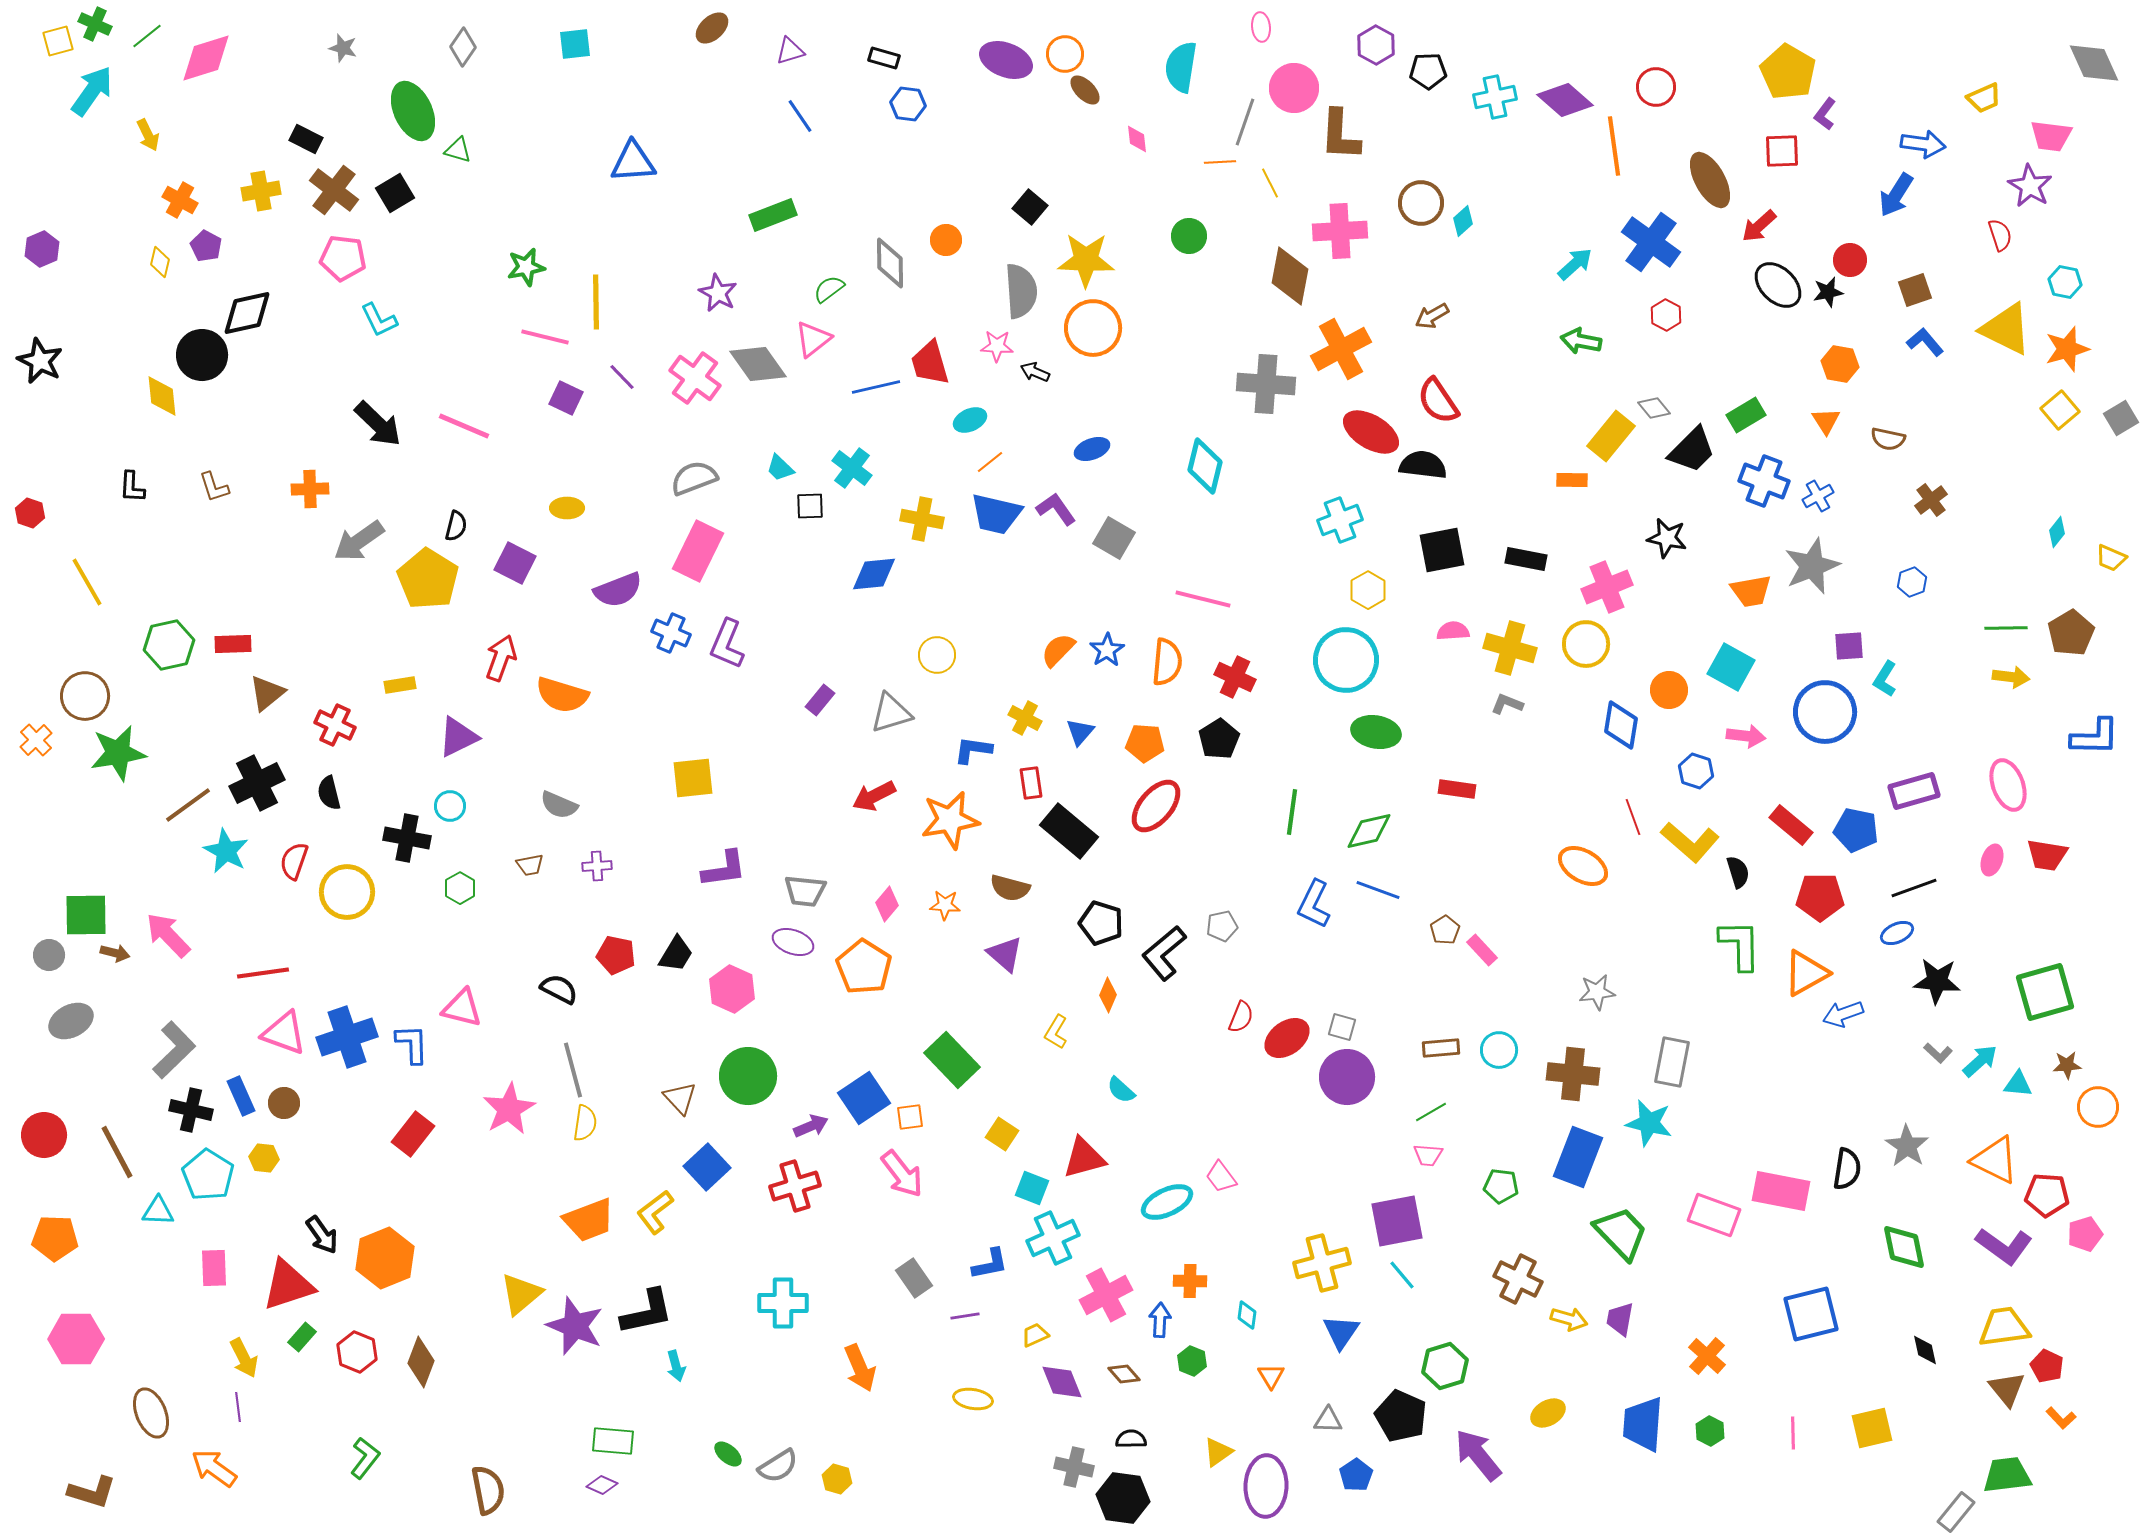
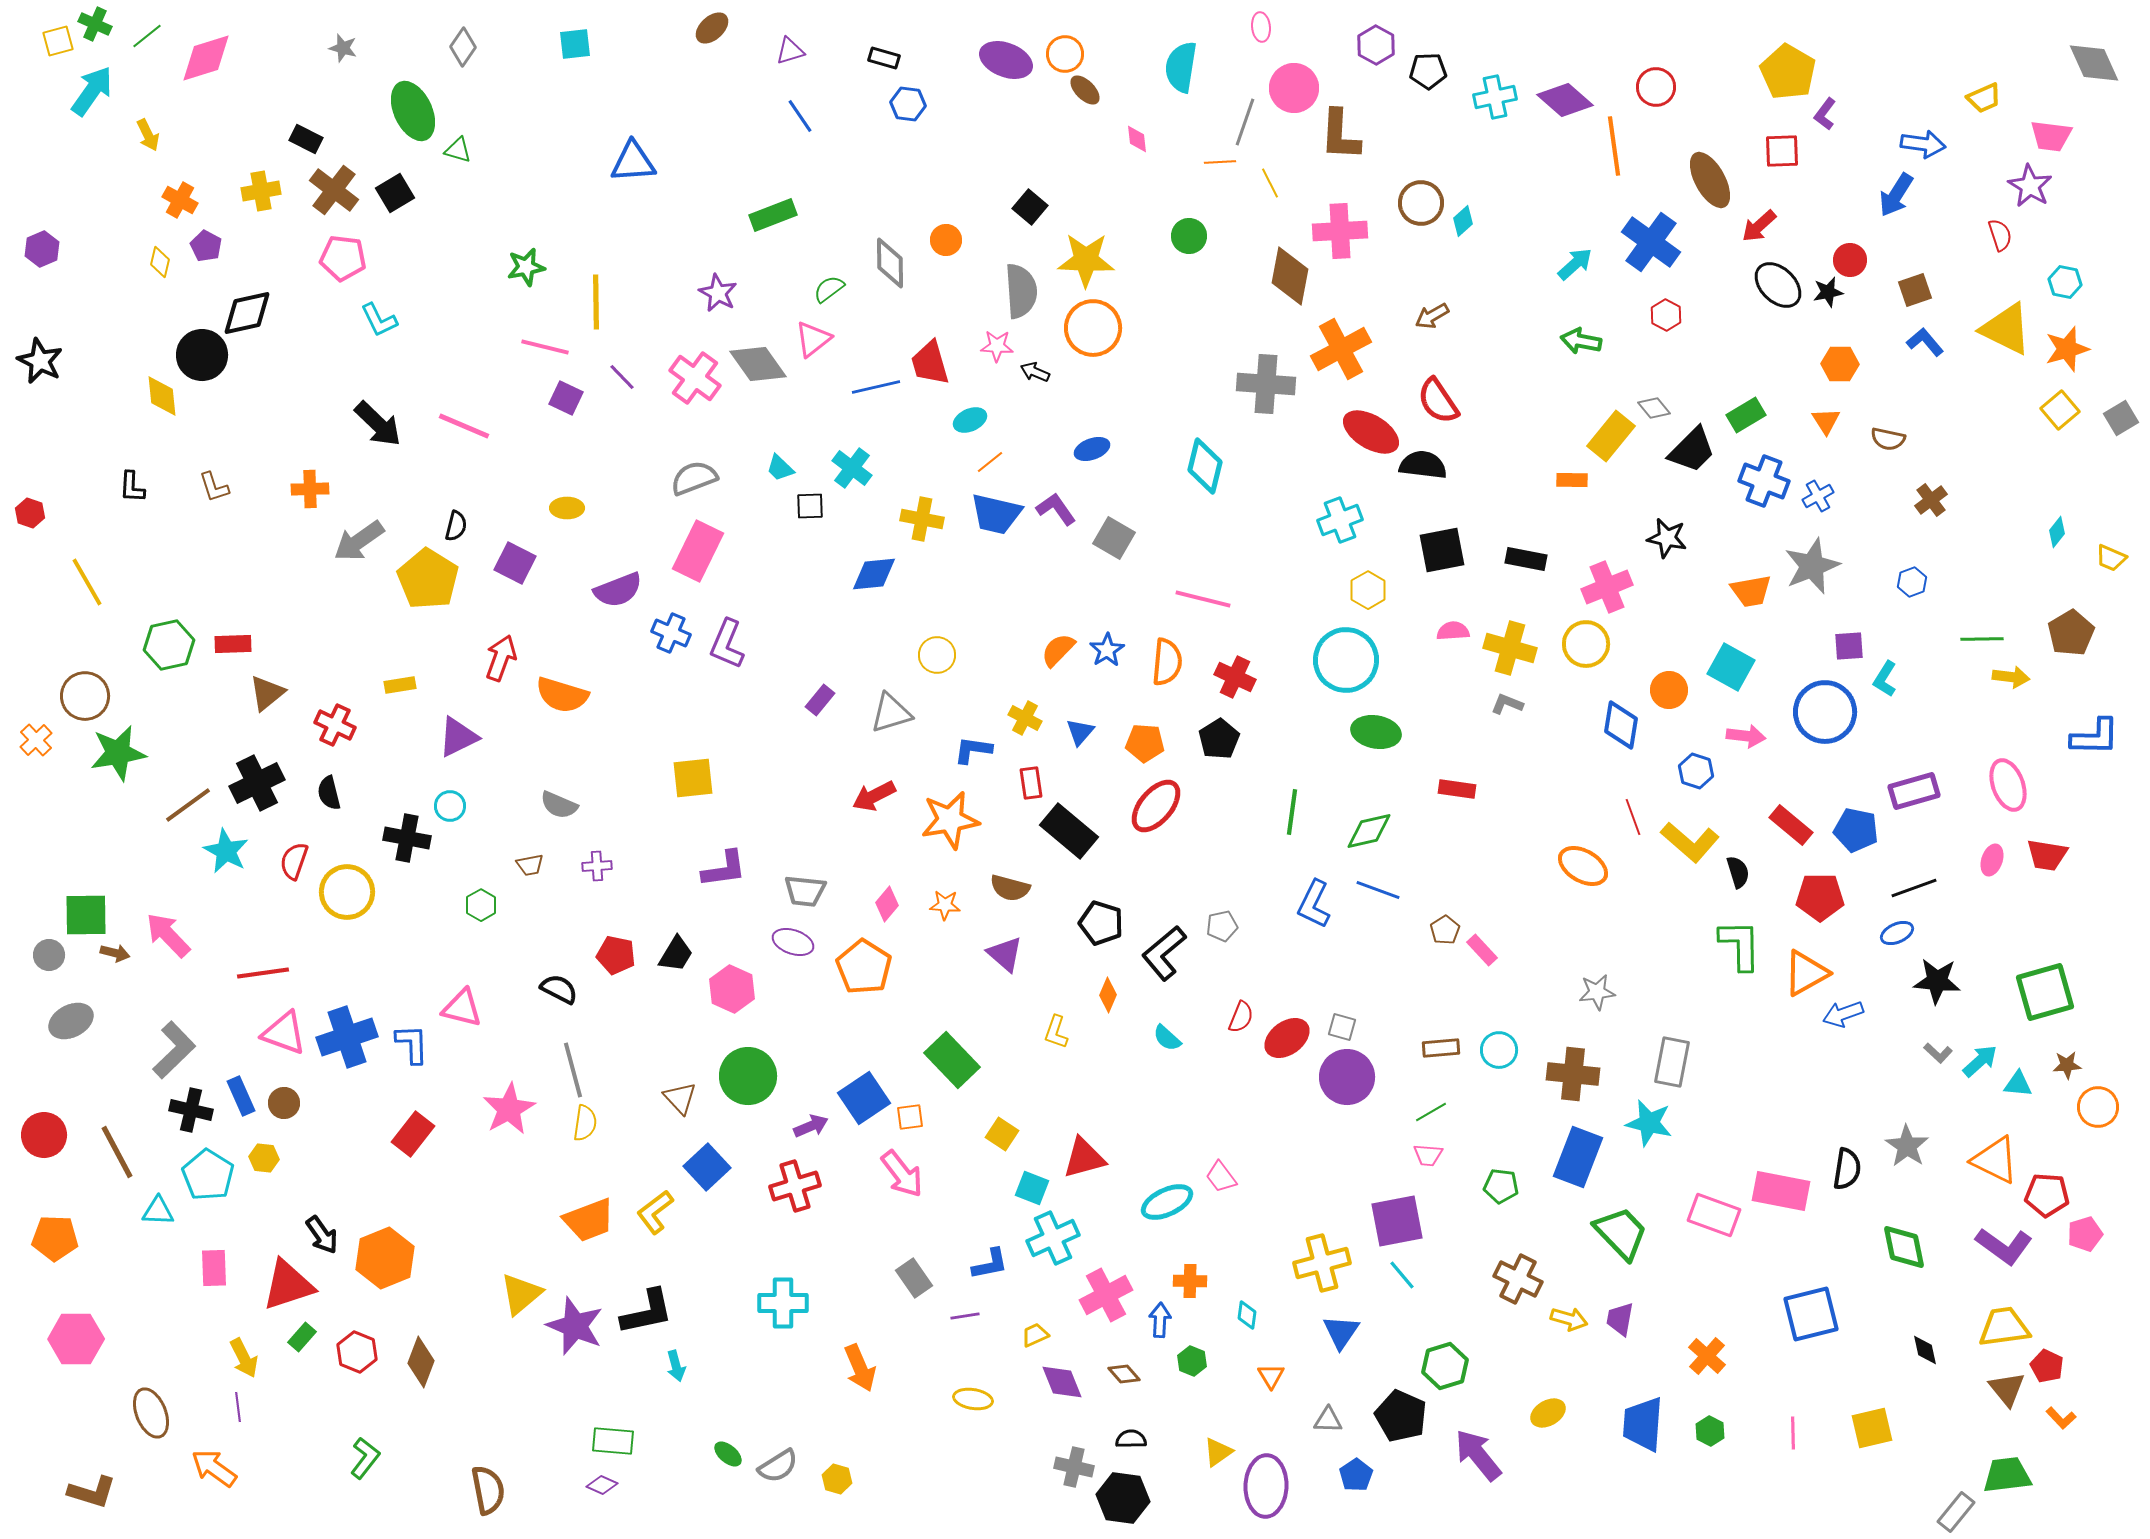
pink line at (545, 337): moved 10 px down
orange hexagon at (1840, 364): rotated 9 degrees counterclockwise
green line at (2006, 628): moved 24 px left, 11 px down
green hexagon at (460, 888): moved 21 px right, 17 px down
yellow L-shape at (1056, 1032): rotated 12 degrees counterclockwise
cyan semicircle at (1121, 1090): moved 46 px right, 52 px up
